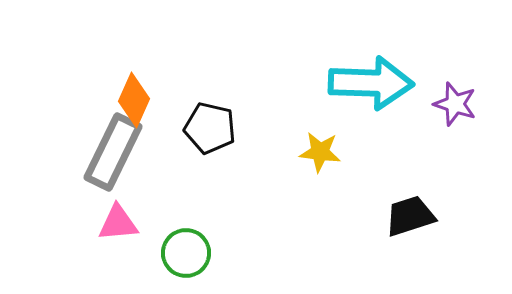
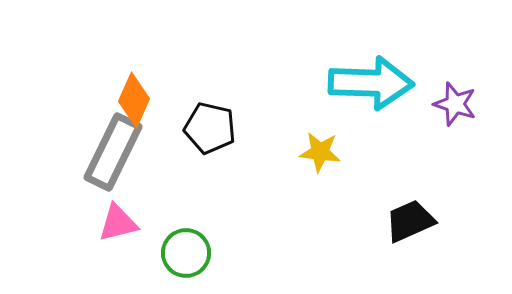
black trapezoid: moved 5 px down; rotated 6 degrees counterclockwise
pink triangle: rotated 9 degrees counterclockwise
